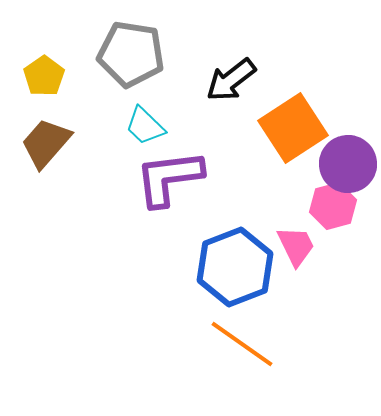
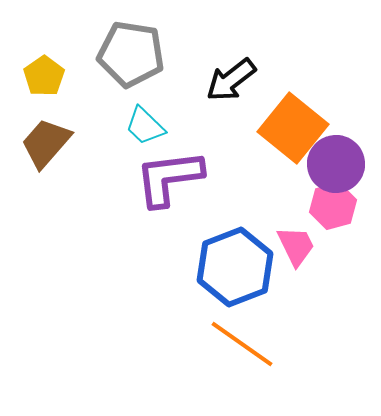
orange square: rotated 18 degrees counterclockwise
purple circle: moved 12 px left
